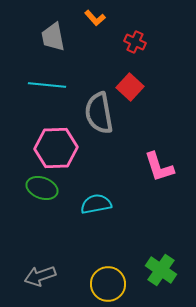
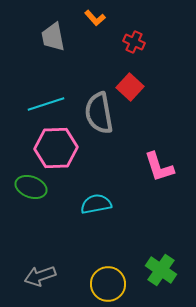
red cross: moved 1 px left
cyan line: moved 1 px left, 19 px down; rotated 24 degrees counterclockwise
green ellipse: moved 11 px left, 1 px up
